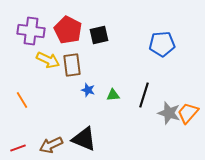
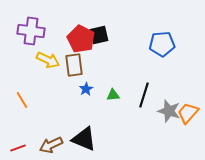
red pentagon: moved 13 px right, 9 px down
brown rectangle: moved 2 px right
blue star: moved 2 px left, 1 px up; rotated 24 degrees clockwise
gray star: moved 2 px up
